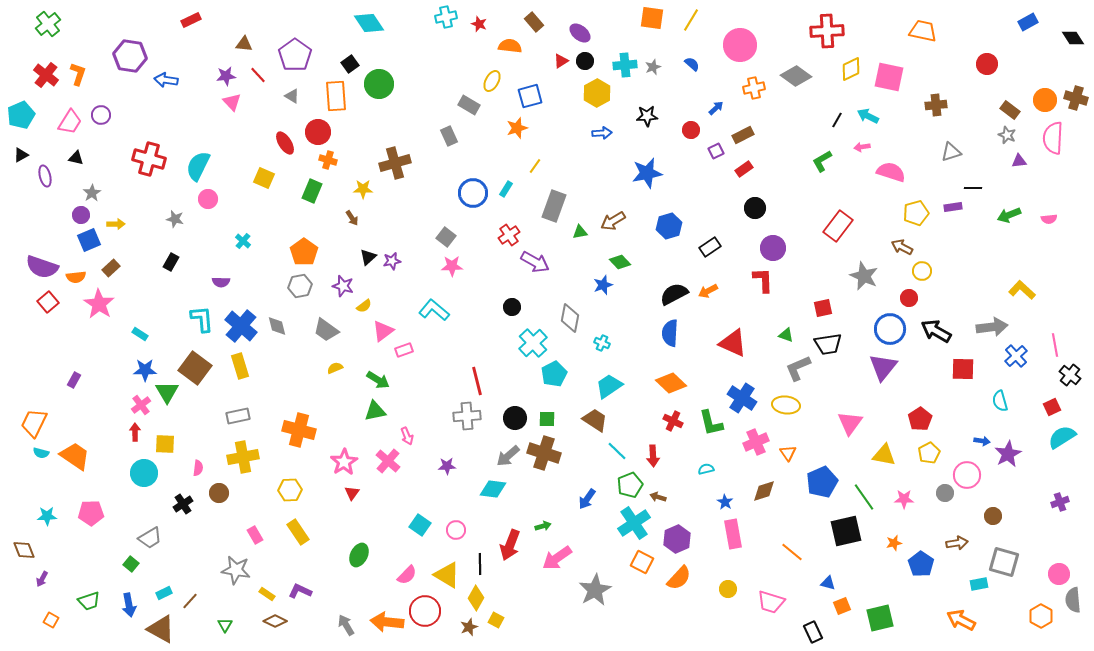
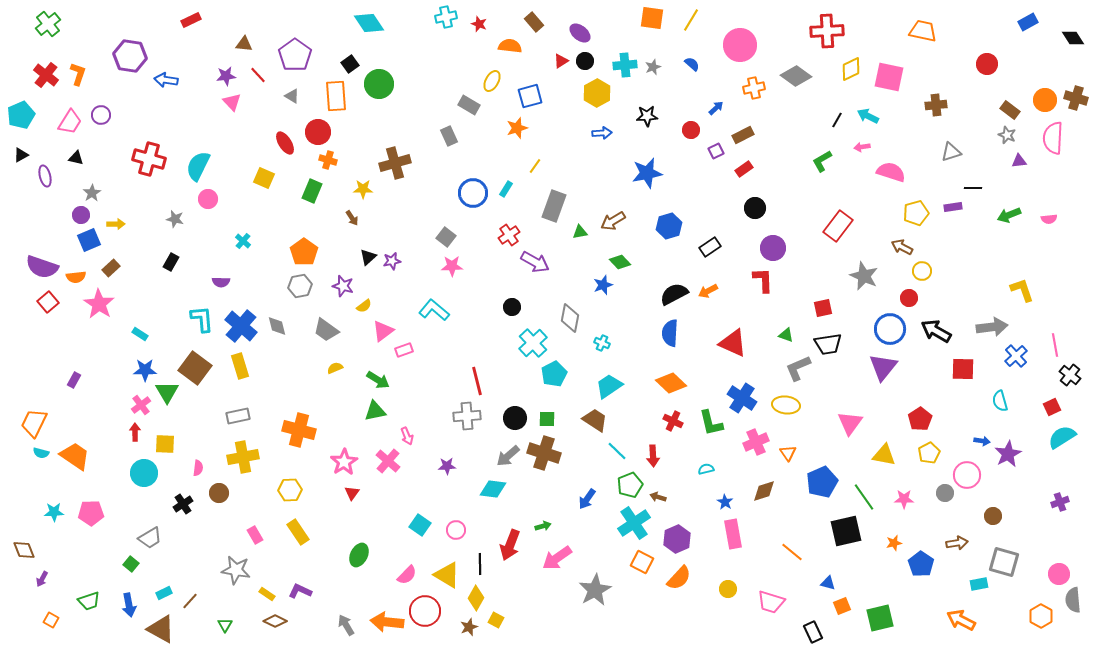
yellow L-shape at (1022, 290): rotated 28 degrees clockwise
cyan star at (47, 516): moved 7 px right, 4 px up
